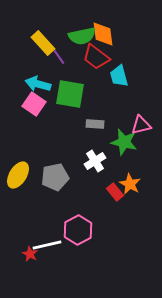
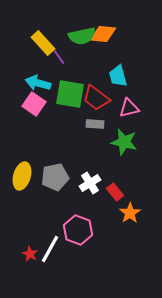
orange diamond: rotated 76 degrees counterclockwise
red trapezoid: moved 41 px down
cyan trapezoid: moved 1 px left
cyan arrow: moved 1 px up
pink triangle: moved 12 px left, 17 px up
white cross: moved 5 px left, 22 px down
yellow ellipse: moved 4 px right, 1 px down; rotated 16 degrees counterclockwise
orange star: moved 29 px down; rotated 10 degrees clockwise
pink hexagon: rotated 12 degrees counterclockwise
white line: moved 3 px right, 4 px down; rotated 48 degrees counterclockwise
